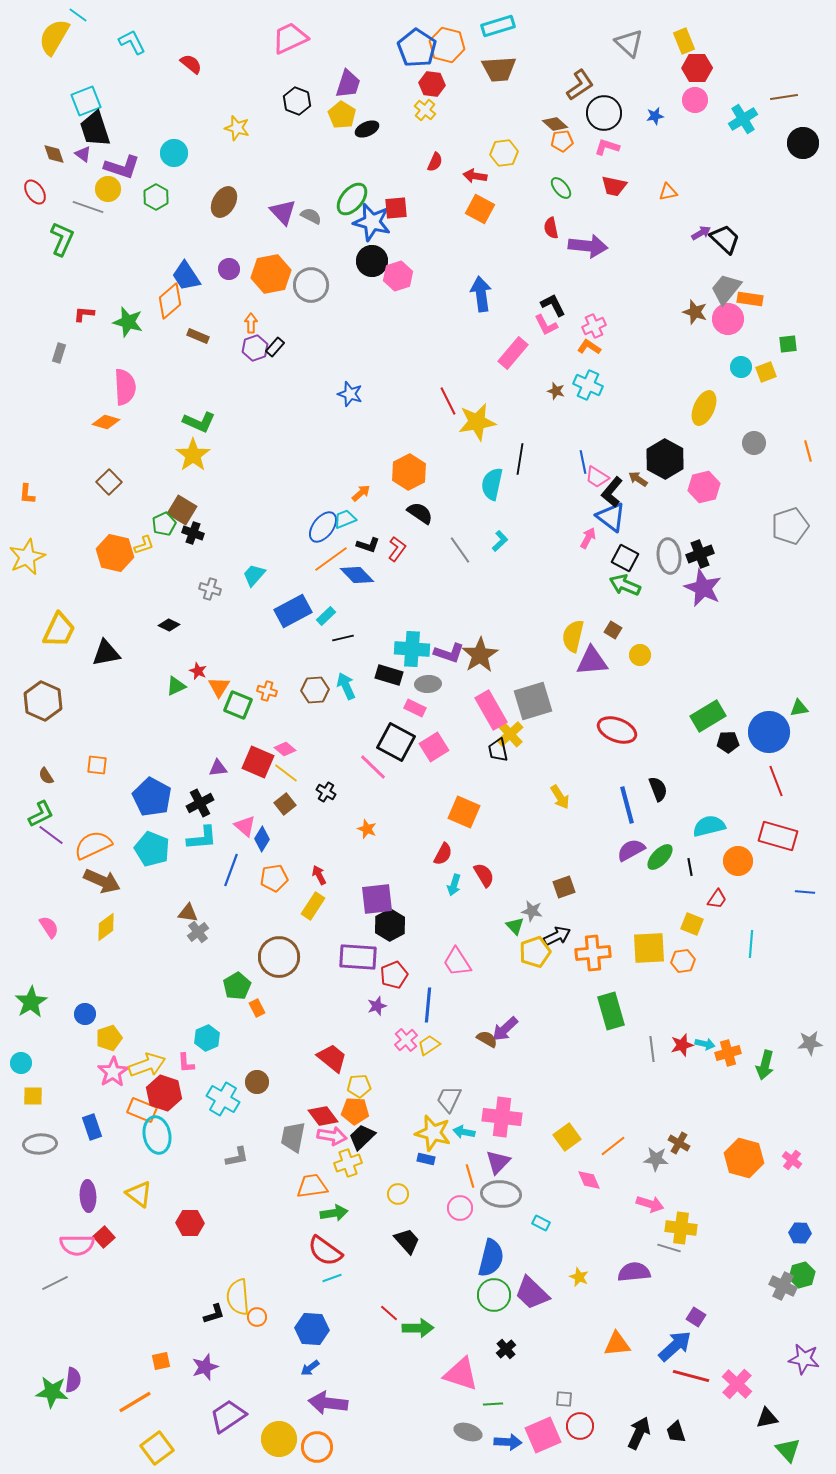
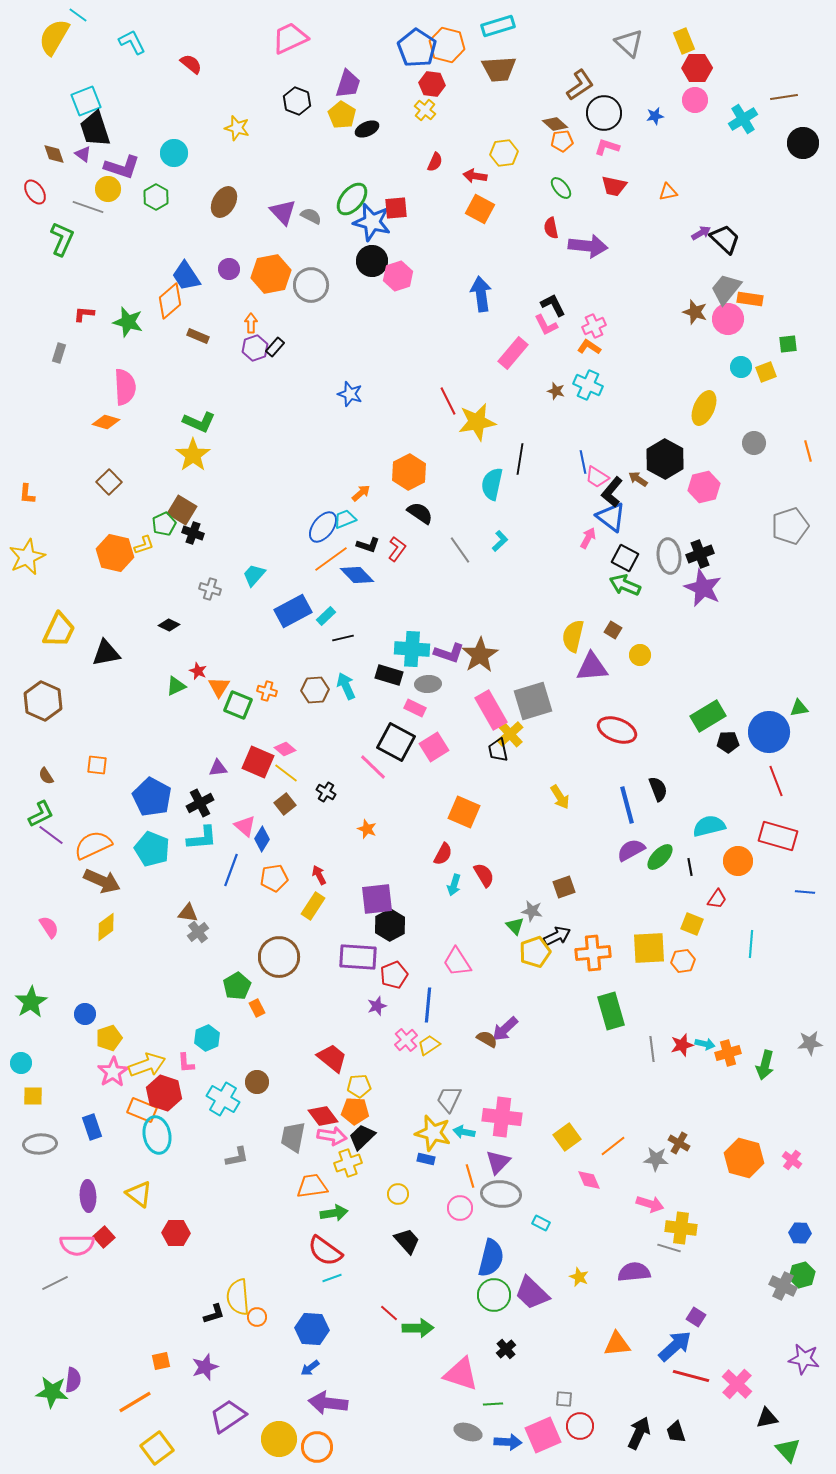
purple triangle at (592, 661): moved 6 px down
red hexagon at (190, 1223): moved 14 px left, 10 px down
